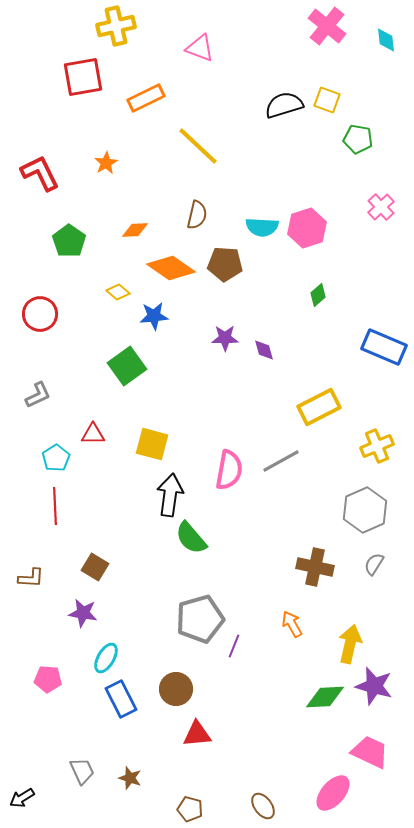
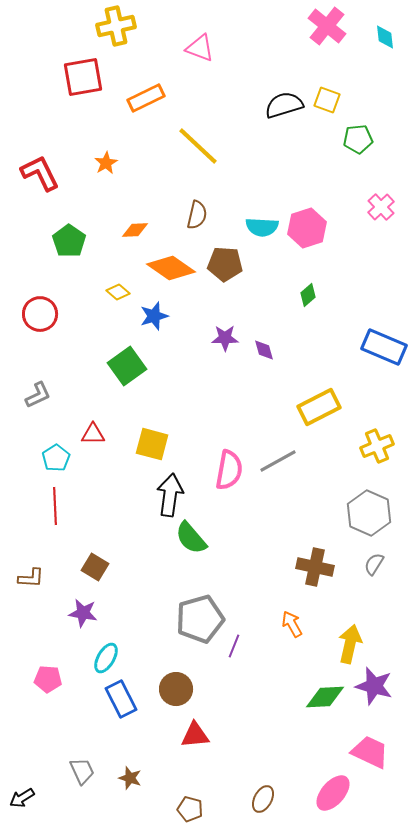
cyan diamond at (386, 40): moved 1 px left, 3 px up
green pentagon at (358, 139): rotated 16 degrees counterclockwise
green diamond at (318, 295): moved 10 px left
blue star at (154, 316): rotated 12 degrees counterclockwise
gray line at (281, 461): moved 3 px left
gray hexagon at (365, 510): moved 4 px right, 3 px down; rotated 12 degrees counterclockwise
red triangle at (197, 734): moved 2 px left, 1 px down
brown ellipse at (263, 806): moved 7 px up; rotated 64 degrees clockwise
